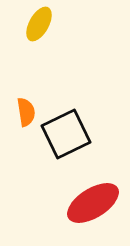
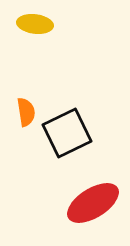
yellow ellipse: moved 4 px left; rotated 68 degrees clockwise
black square: moved 1 px right, 1 px up
